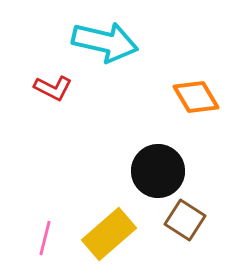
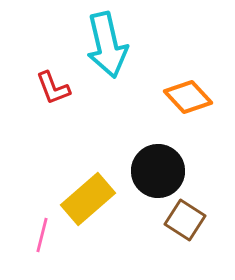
cyan arrow: moved 2 px right, 3 px down; rotated 64 degrees clockwise
red L-shape: rotated 42 degrees clockwise
orange diamond: moved 8 px left; rotated 12 degrees counterclockwise
yellow rectangle: moved 21 px left, 35 px up
pink line: moved 3 px left, 3 px up
